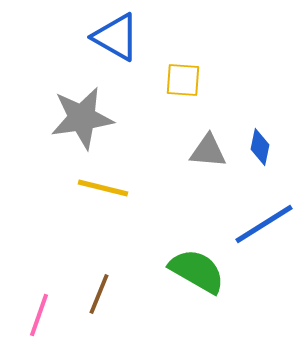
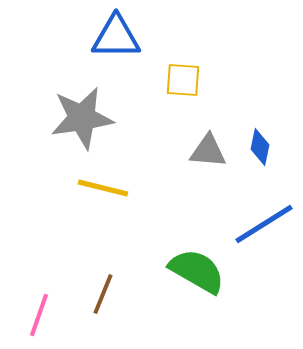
blue triangle: rotated 30 degrees counterclockwise
brown line: moved 4 px right
